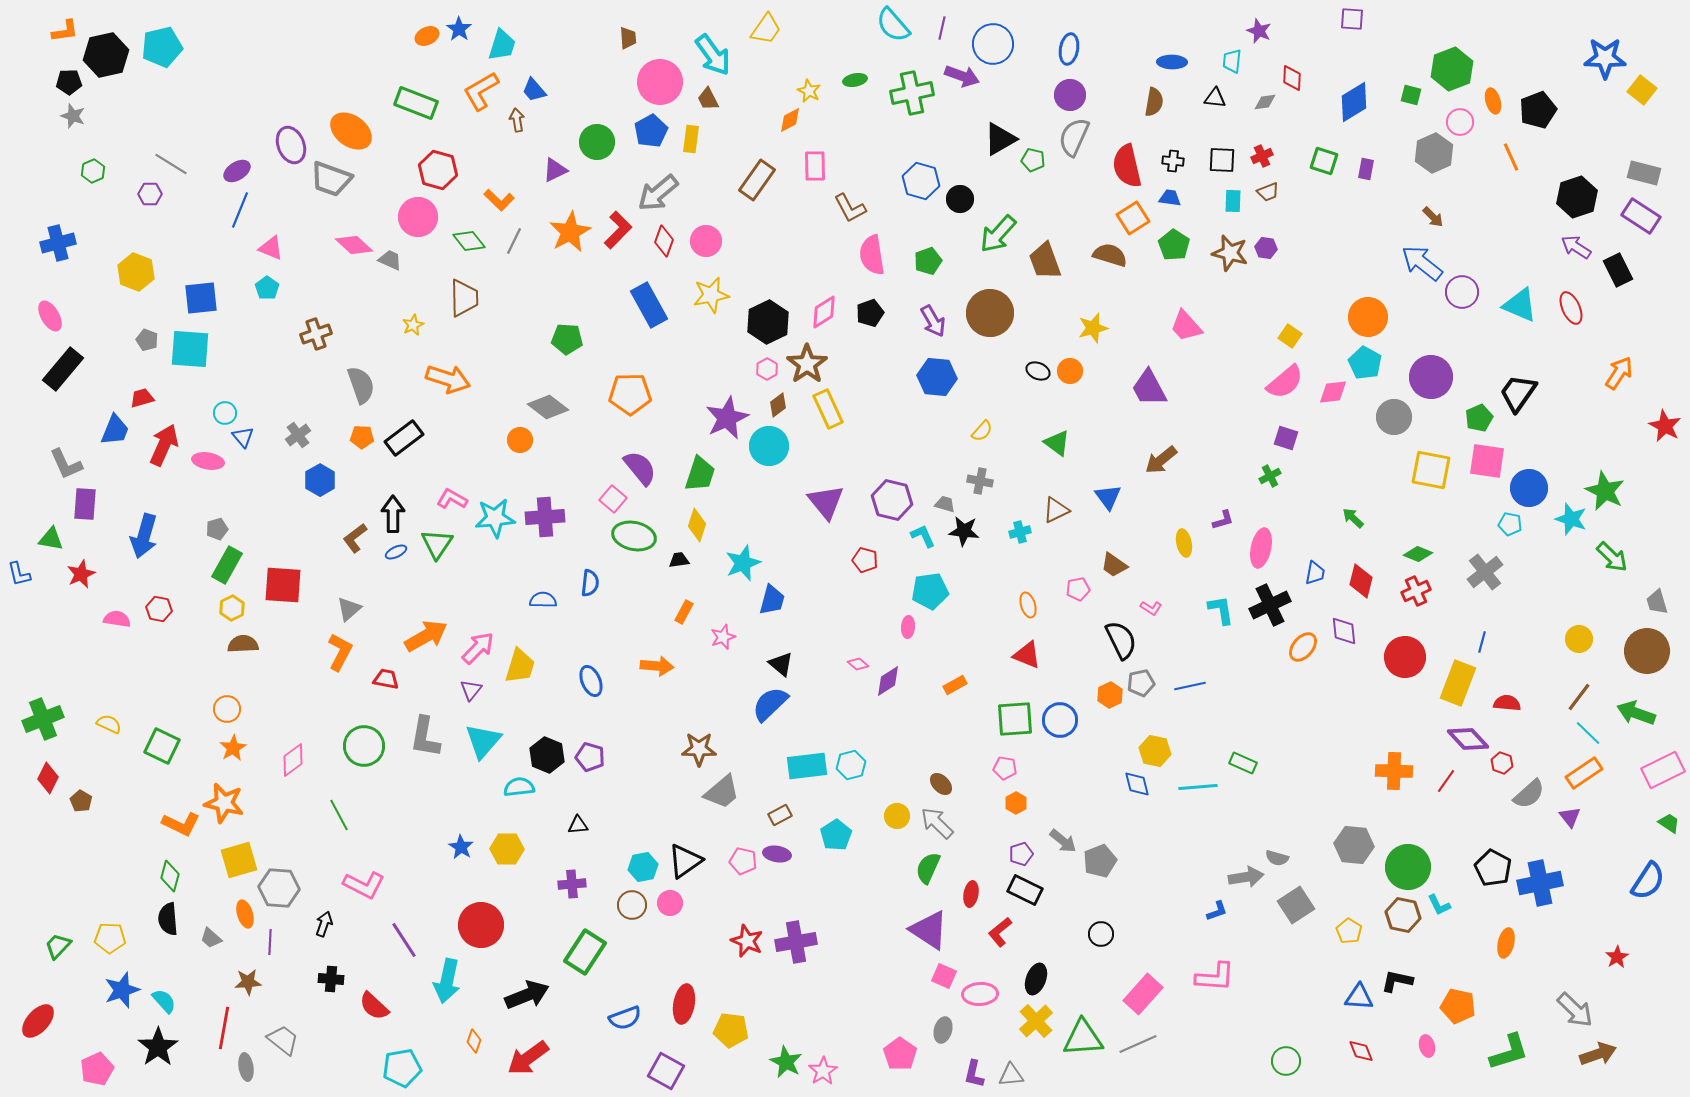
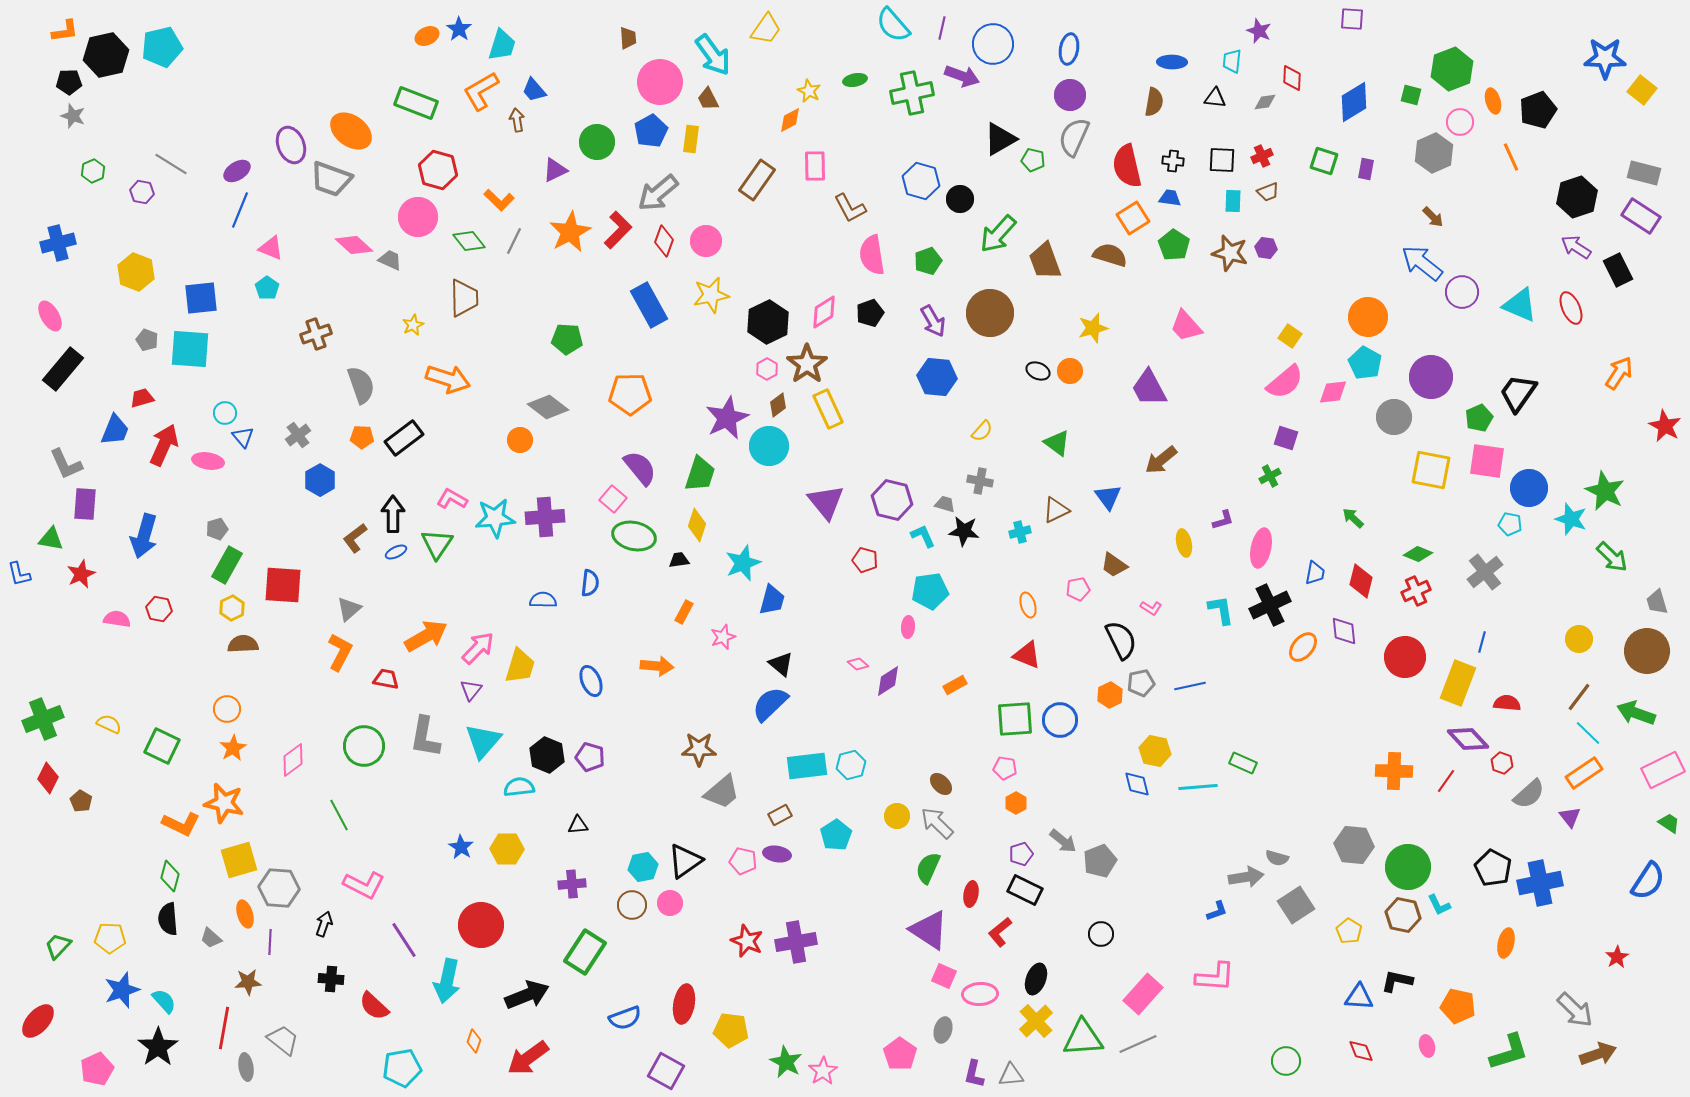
purple hexagon at (150, 194): moved 8 px left, 2 px up; rotated 10 degrees clockwise
